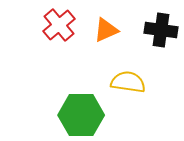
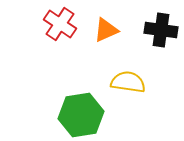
red cross: moved 1 px right, 1 px up; rotated 16 degrees counterclockwise
green hexagon: rotated 9 degrees counterclockwise
